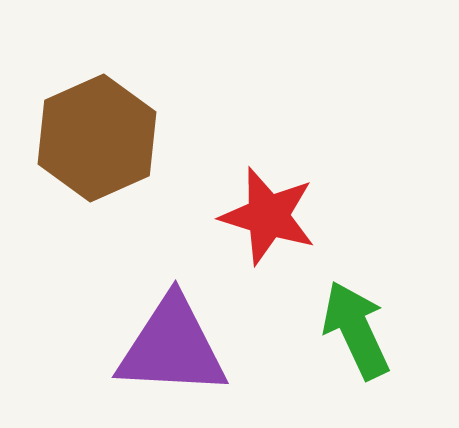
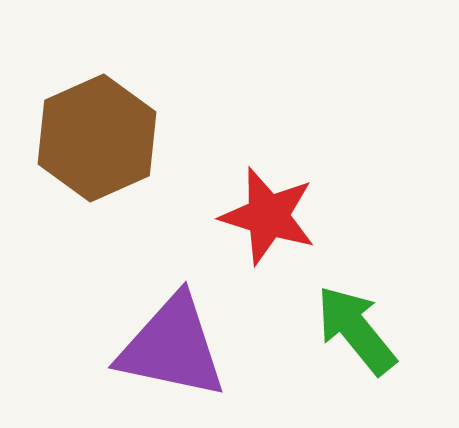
green arrow: rotated 14 degrees counterclockwise
purple triangle: rotated 9 degrees clockwise
